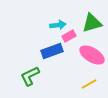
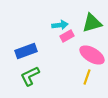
cyan arrow: moved 2 px right
pink rectangle: moved 2 px left
blue rectangle: moved 26 px left
yellow line: moved 2 px left, 7 px up; rotated 42 degrees counterclockwise
